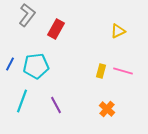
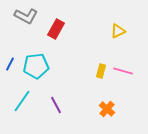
gray L-shape: moved 1 px left, 1 px down; rotated 80 degrees clockwise
cyan line: rotated 15 degrees clockwise
